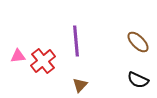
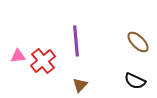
black semicircle: moved 3 px left, 1 px down
